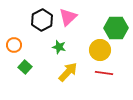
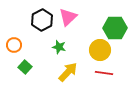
green hexagon: moved 1 px left
